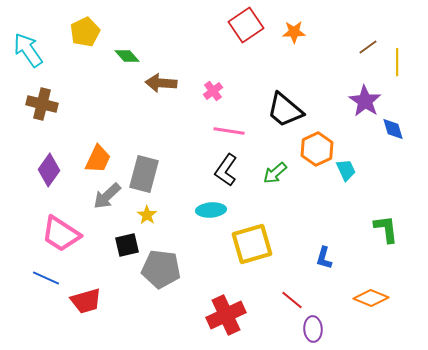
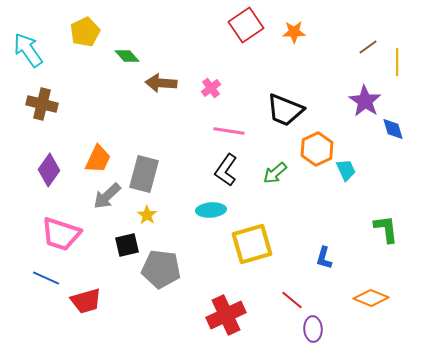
pink cross: moved 2 px left, 3 px up
black trapezoid: rotated 18 degrees counterclockwise
pink trapezoid: rotated 15 degrees counterclockwise
